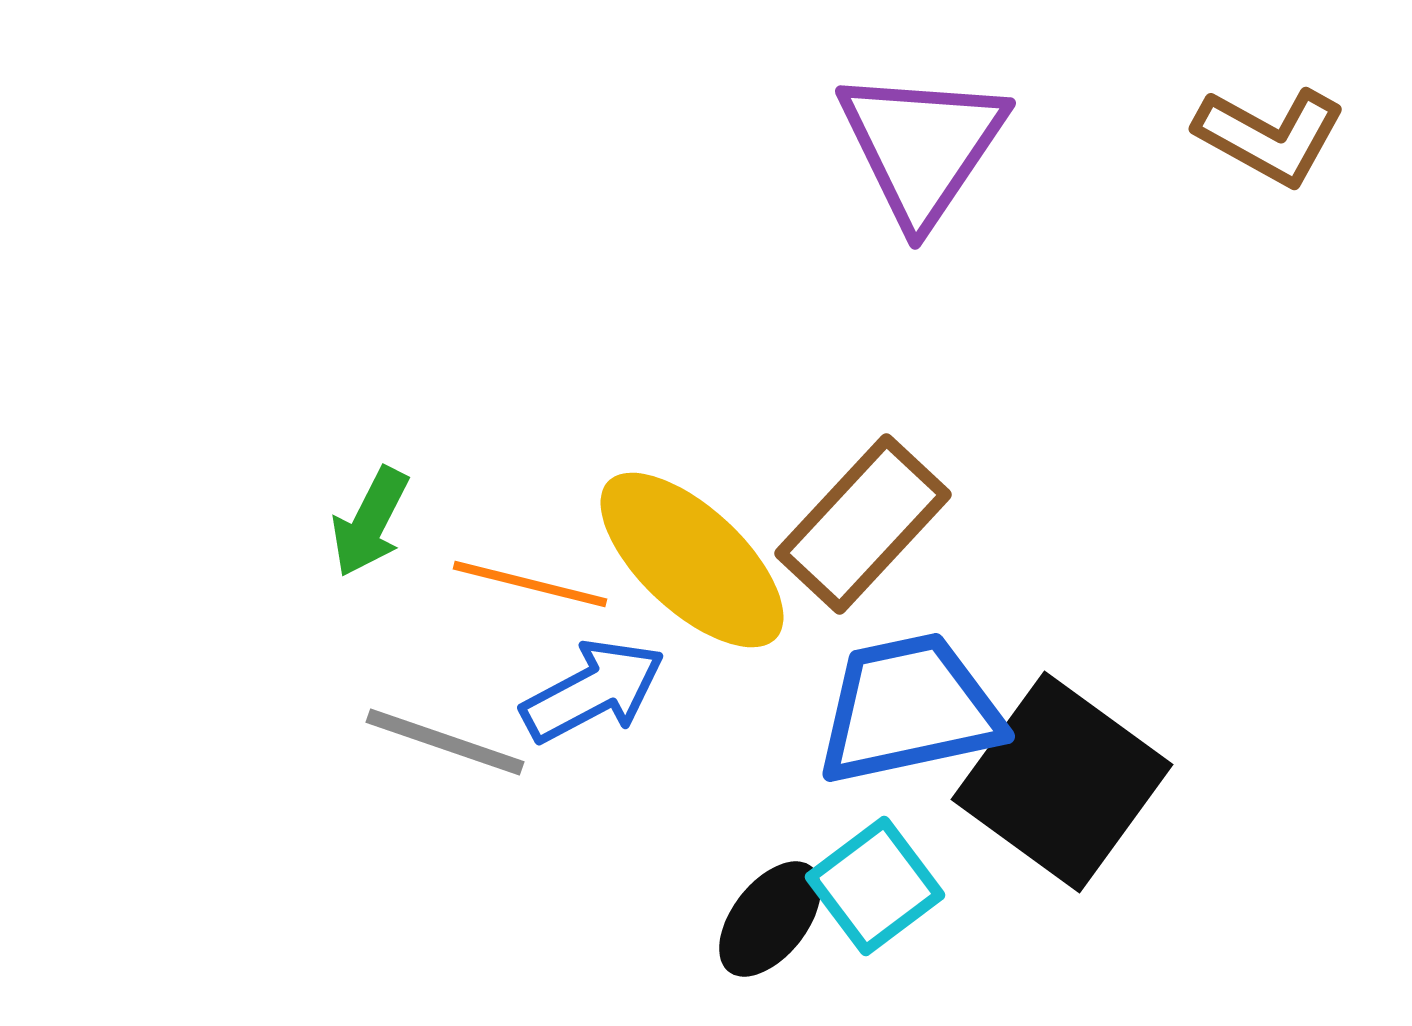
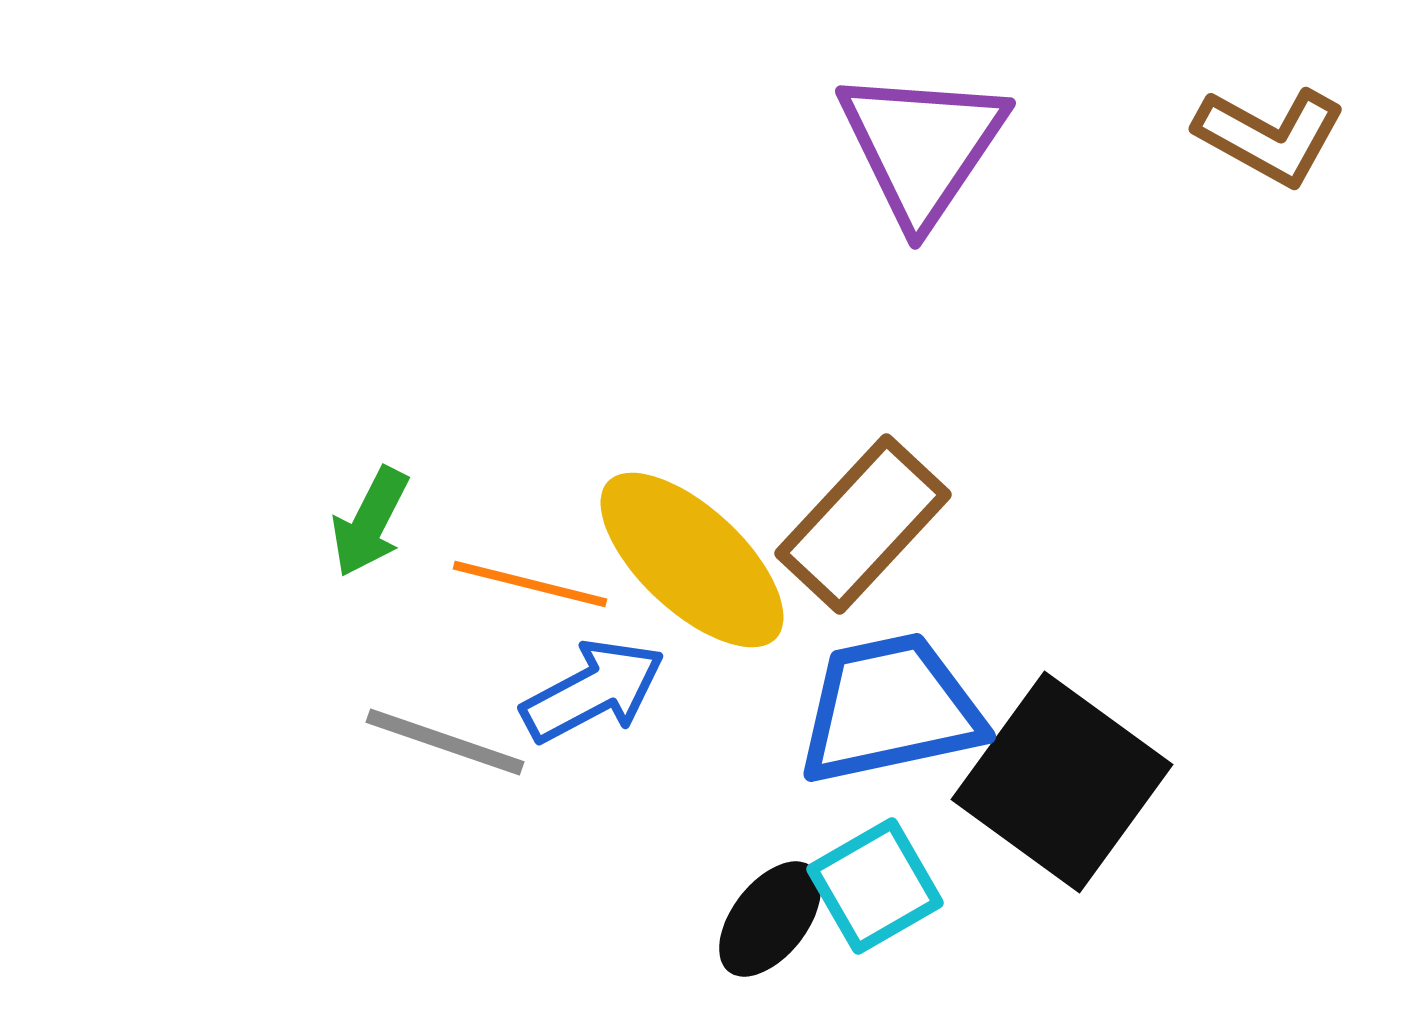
blue trapezoid: moved 19 px left
cyan square: rotated 7 degrees clockwise
